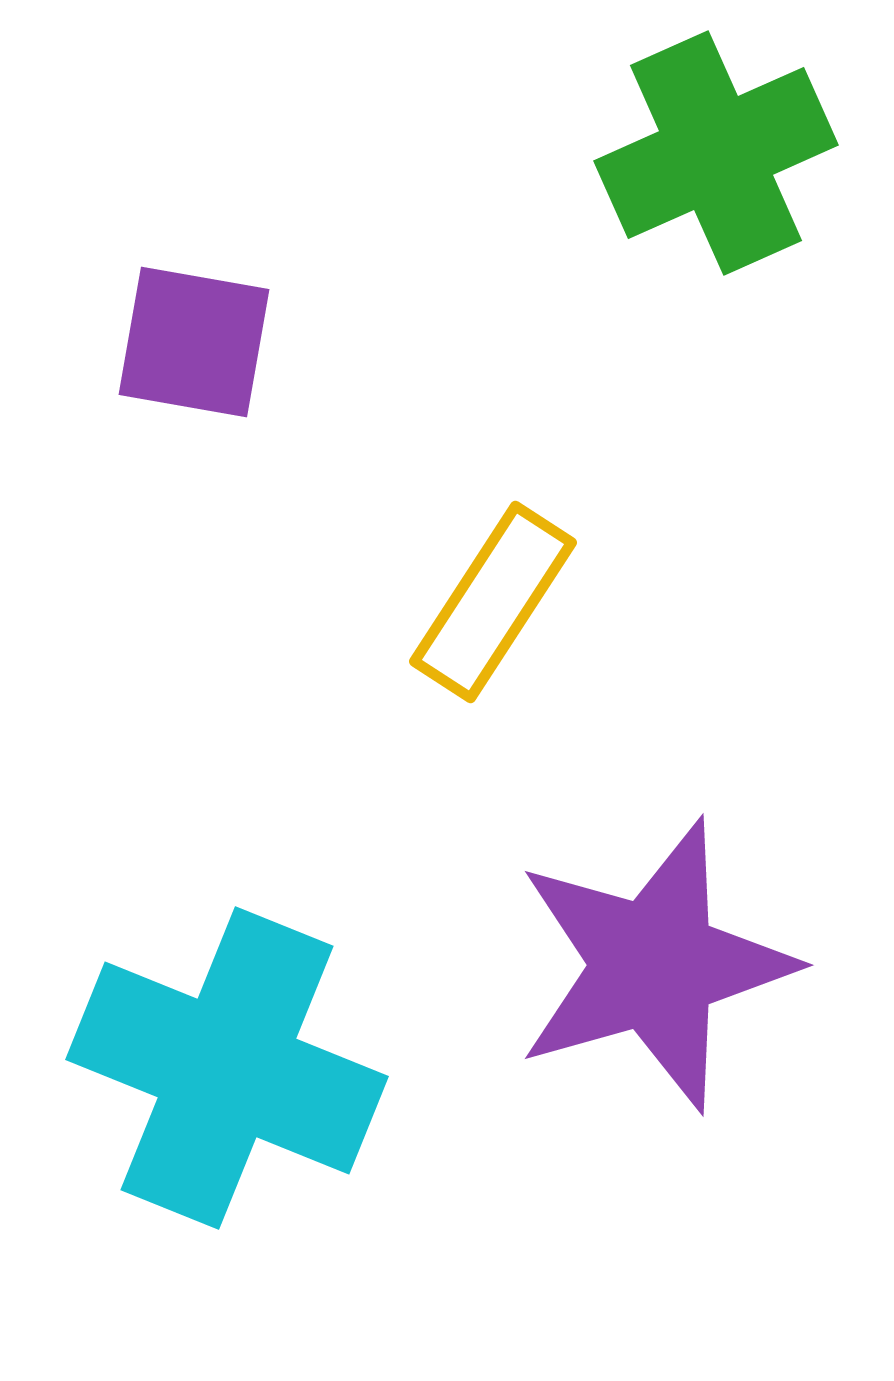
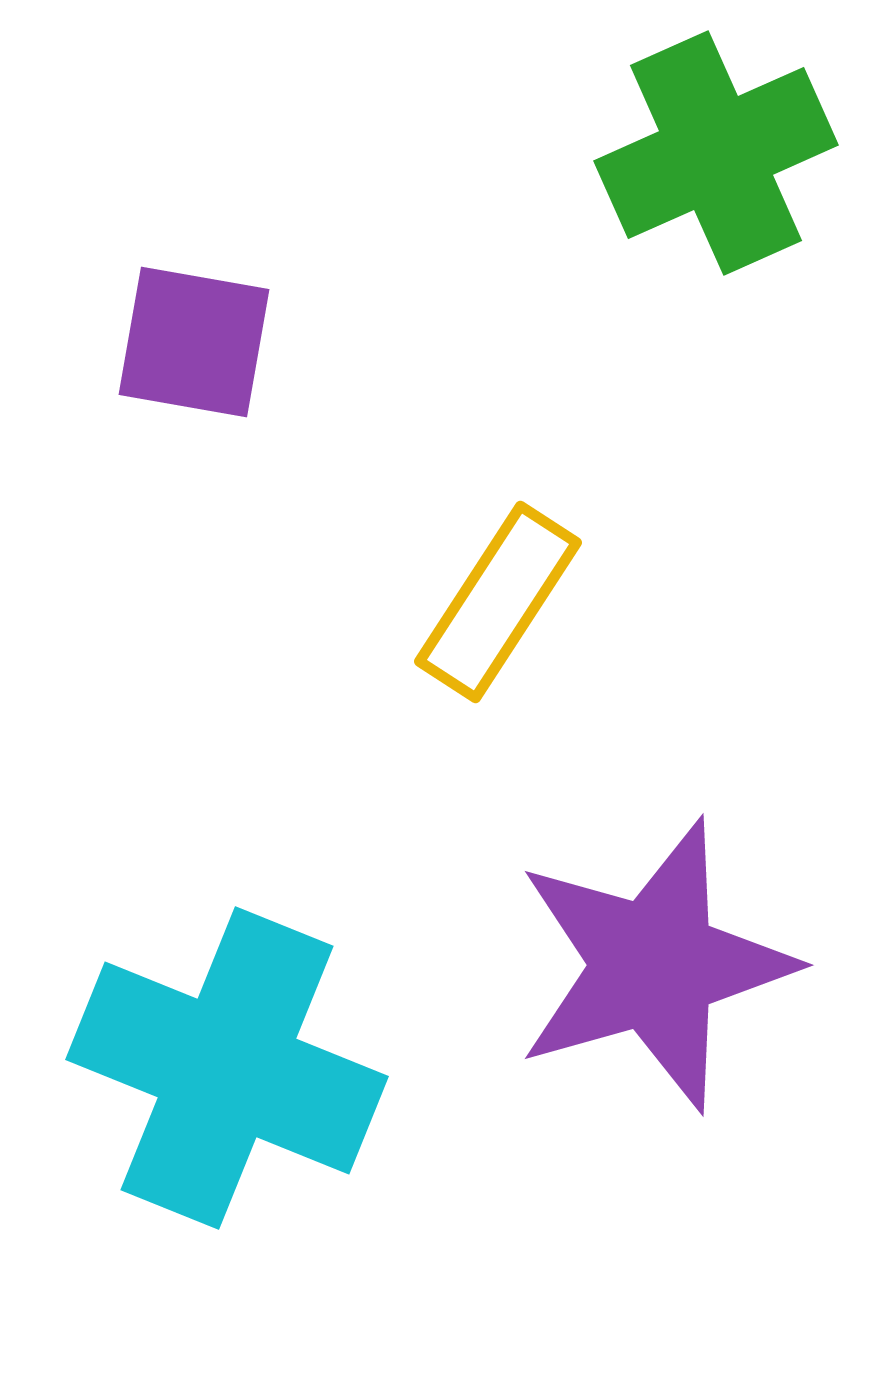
yellow rectangle: moved 5 px right
